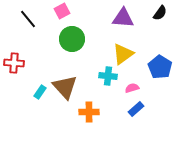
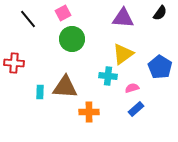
pink square: moved 1 px right, 2 px down
brown triangle: rotated 44 degrees counterclockwise
cyan rectangle: rotated 32 degrees counterclockwise
